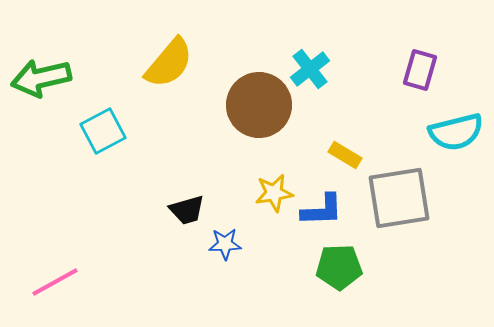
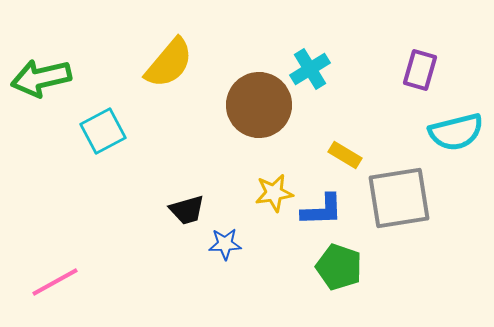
cyan cross: rotated 6 degrees clockwise
green pentagon: rotated 21 degrees clockwise
